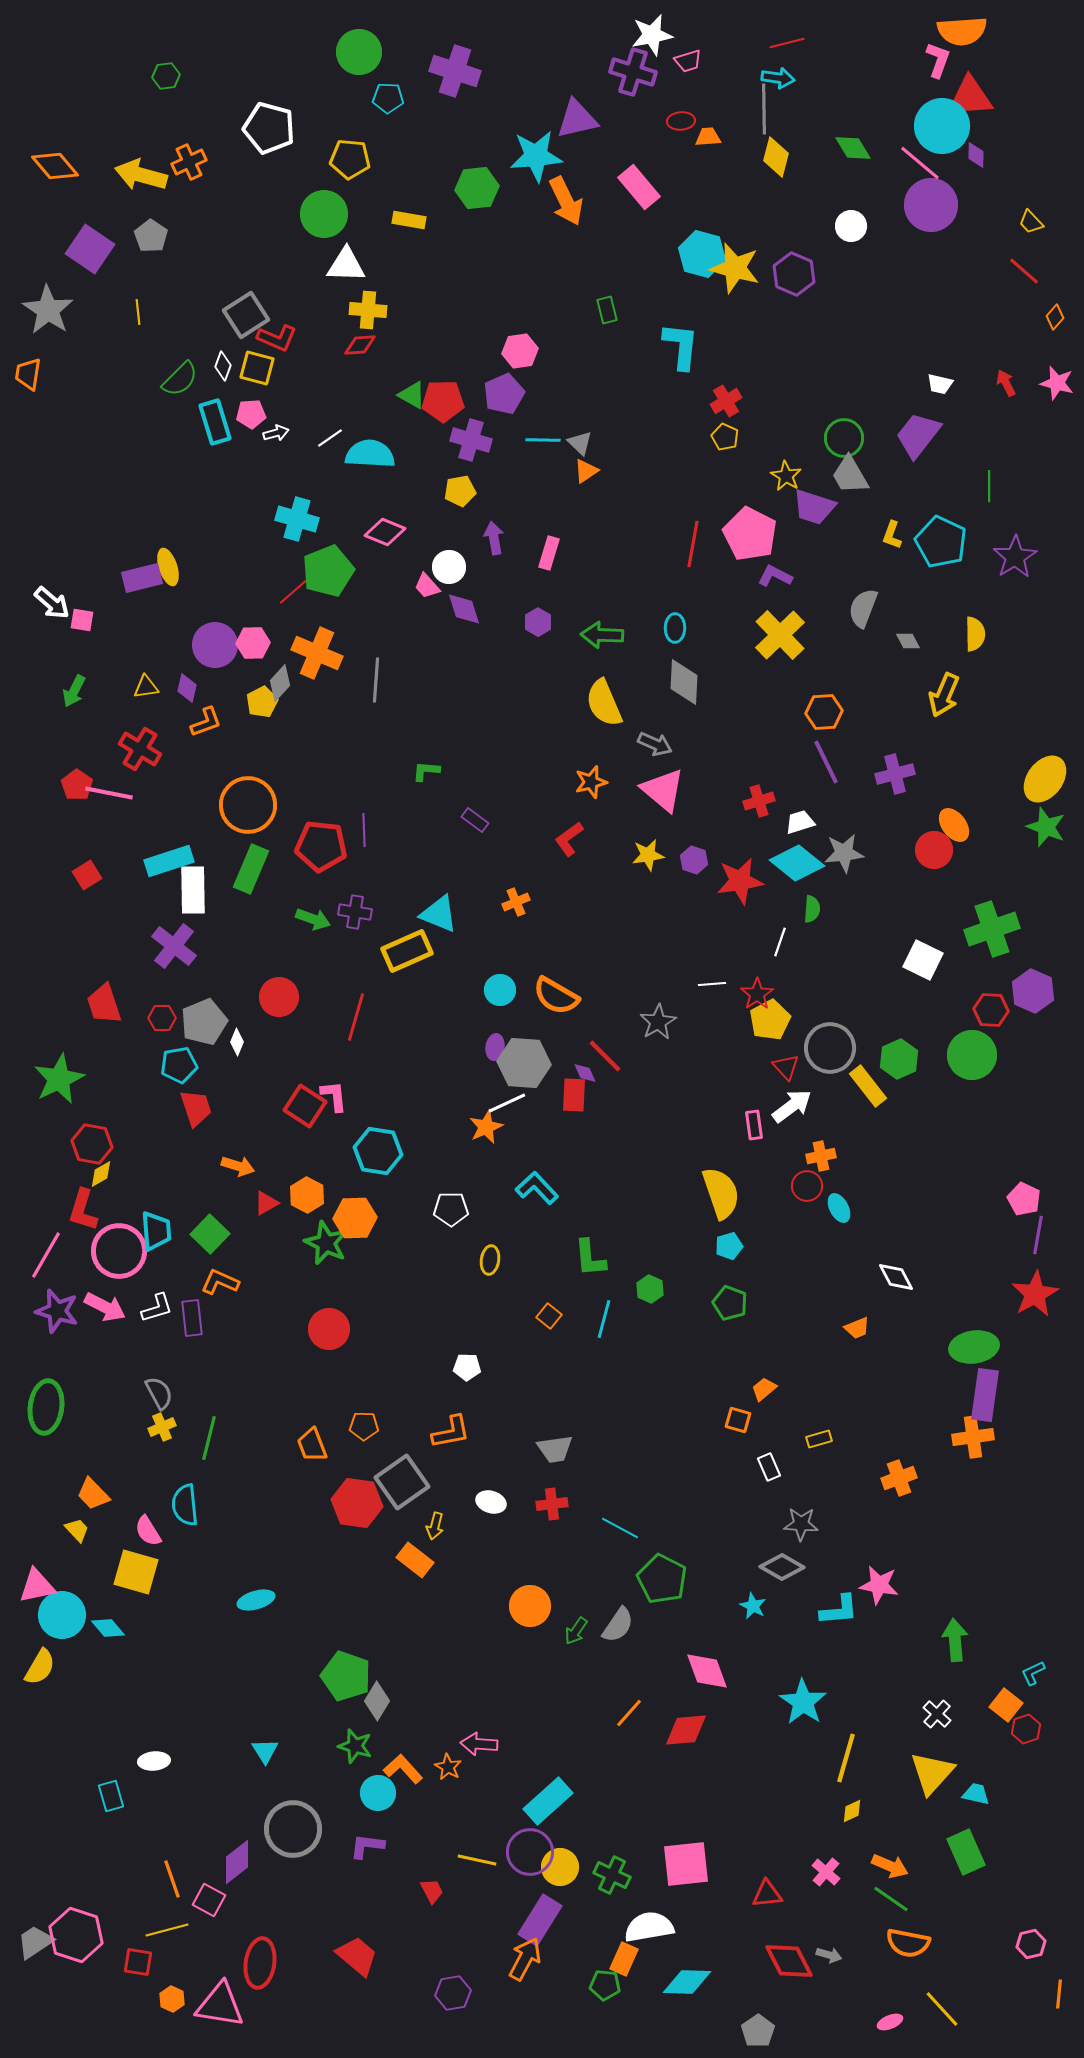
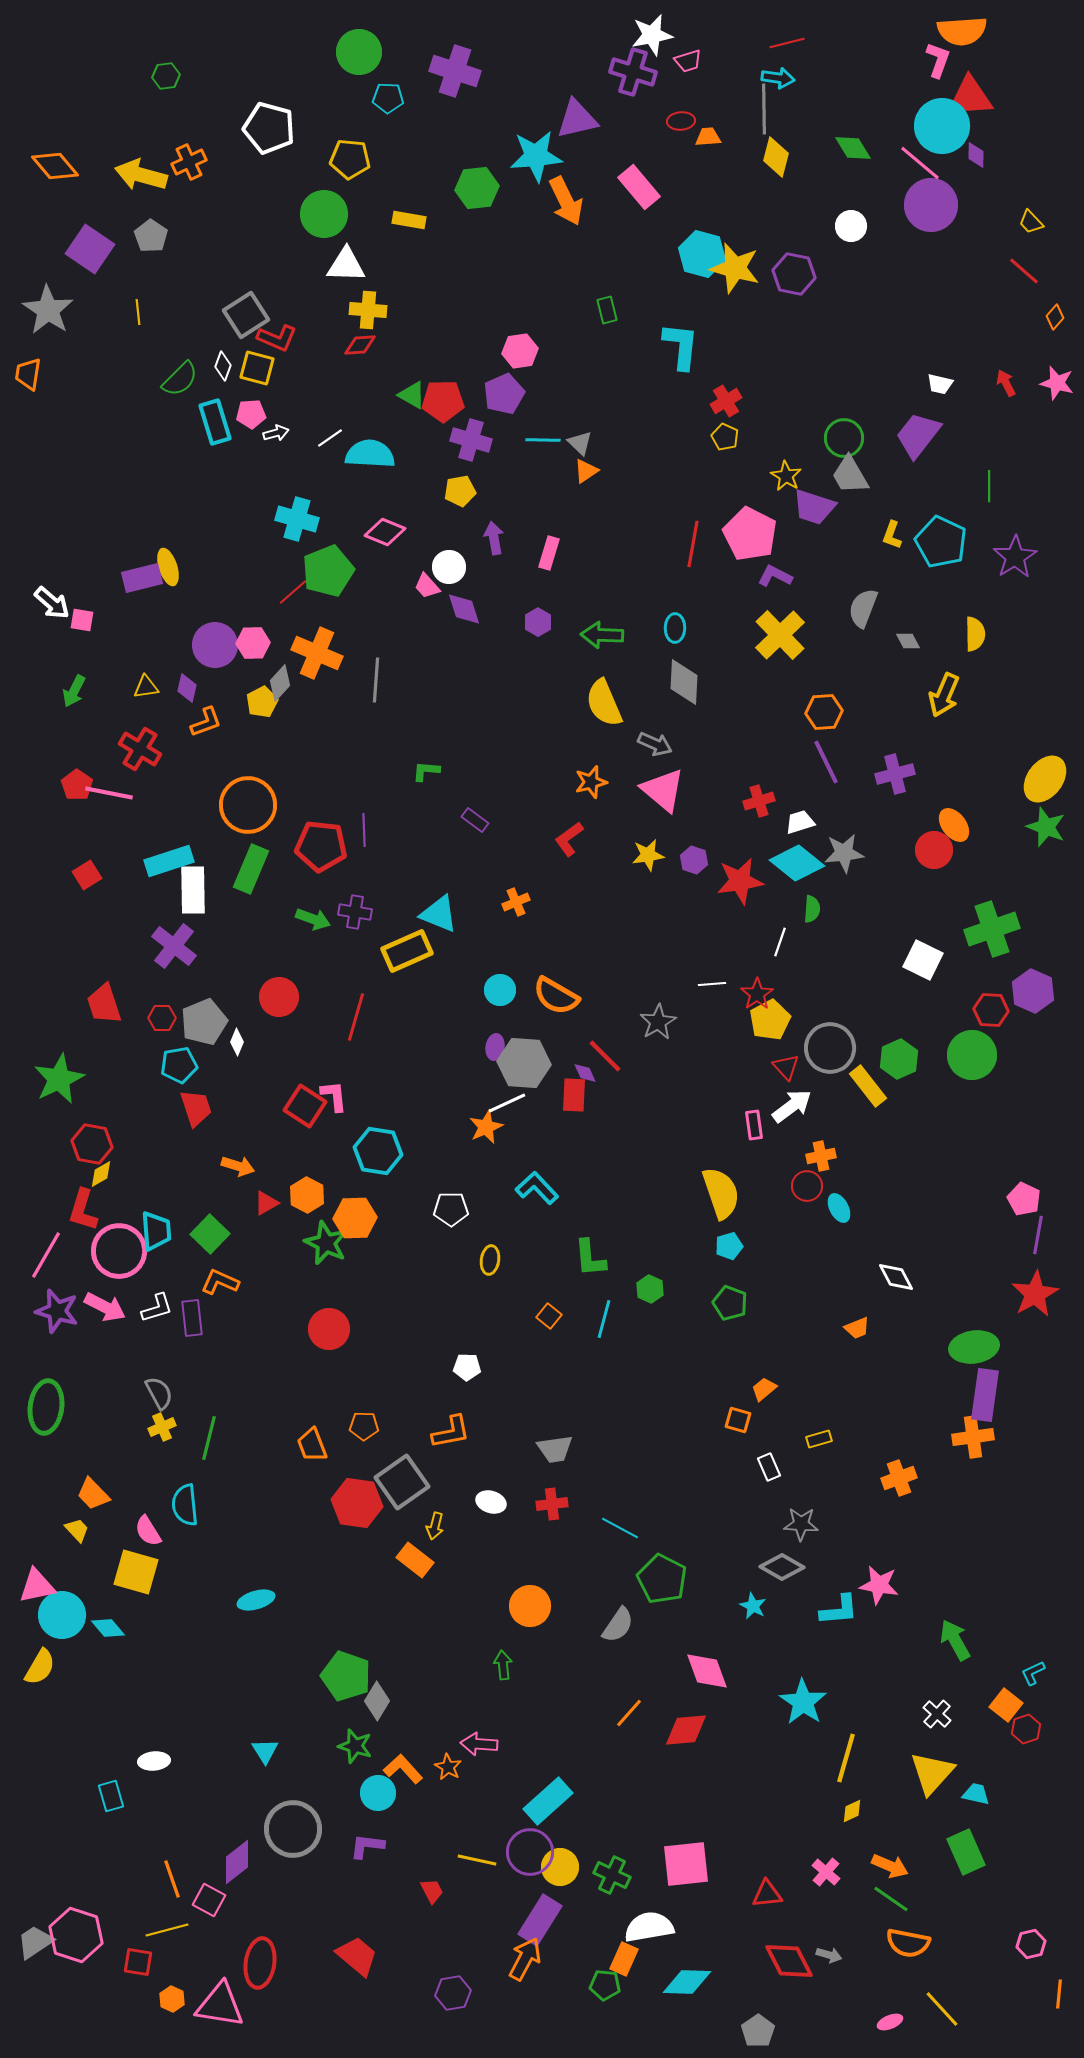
purple hexagon at (794, 274): rotated 12 degrees counterclockwise
green arrow at (576, 1631): moved 73 px left, 34 px down; rotated 140 degrees clockwise
green arrow at (955, 1640): rotated 24 degrees counterclockwise
